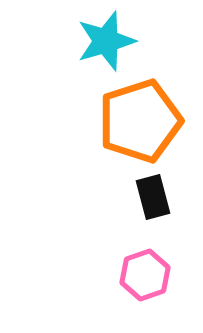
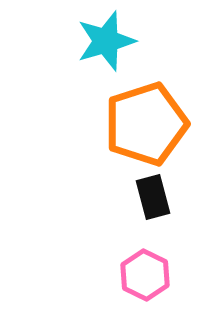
orange pentagon: moved 6 px right, 3 px down
pink hexagon: rotated 15 degrees counterclockwise
